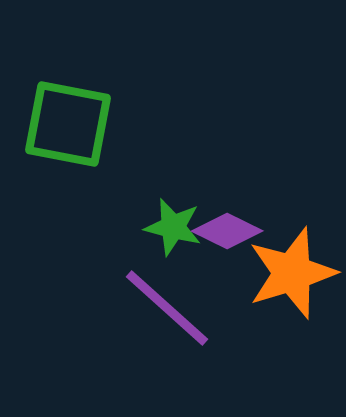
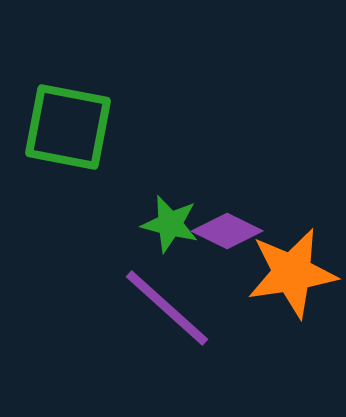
green square: moved 3 px down
green star: moved 3 px left, 3 px up
orange star: rotated 8 degrees clockwise
